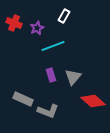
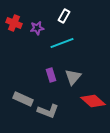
purple star: rotated 16 degrees clockwise
cyan line: moved 9 px right, 3 px up
